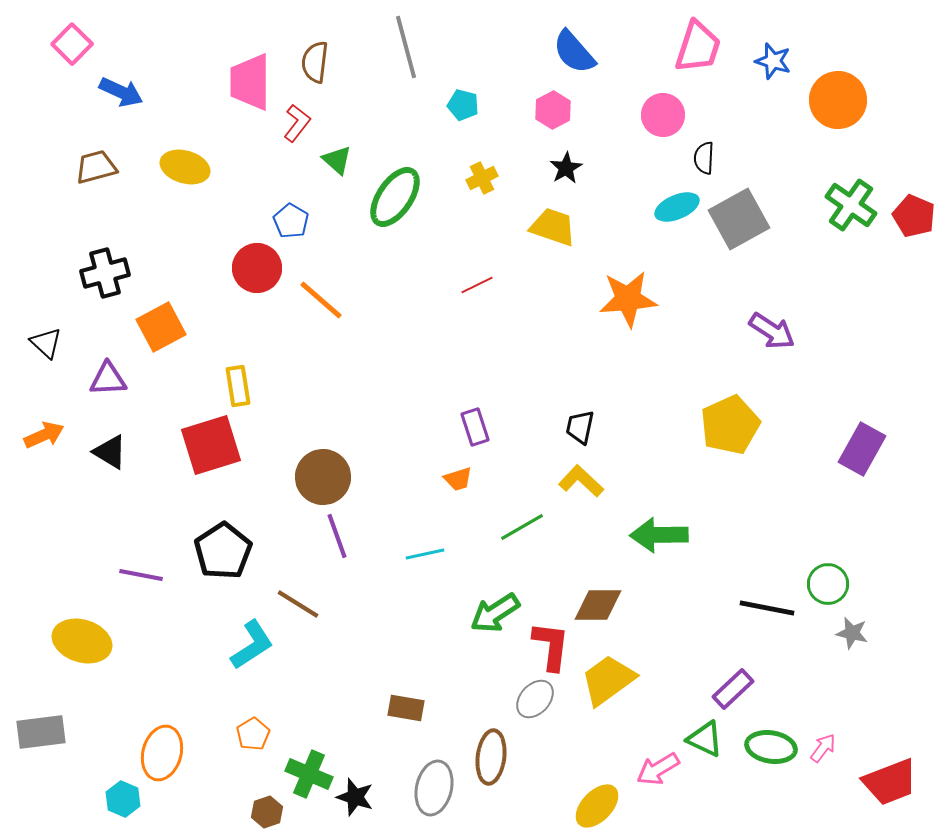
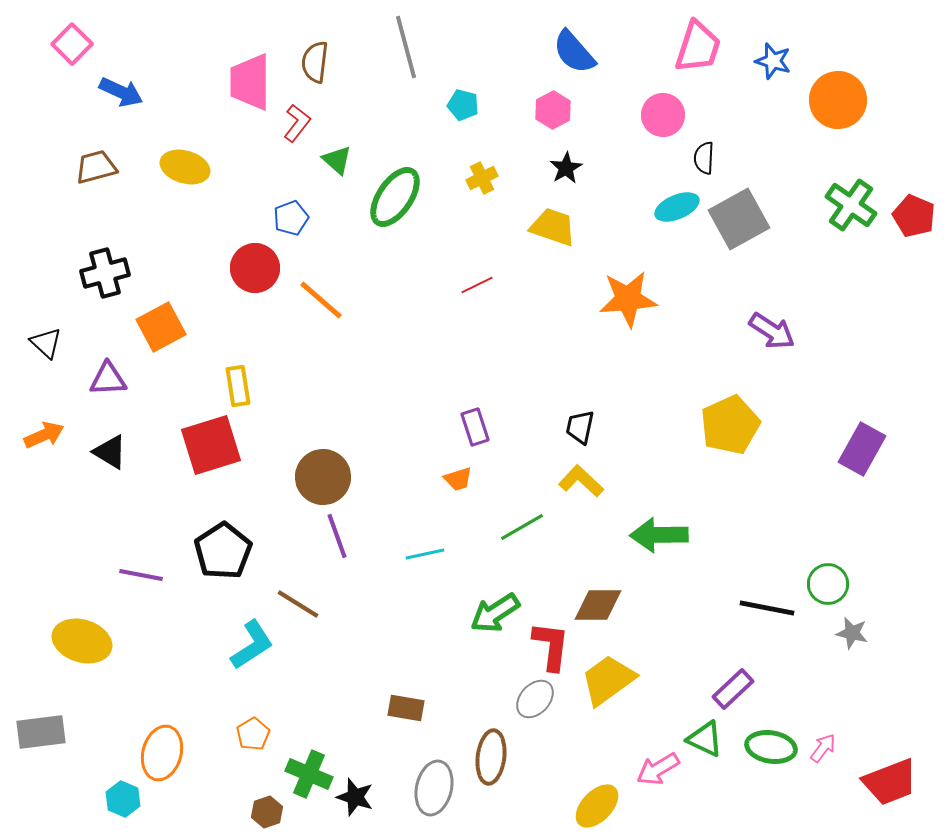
blue pentagon at (291, 221): moved 3 px up; rotated 20 degrees clockwise
red circle at (257, 268): moved 2 px left
